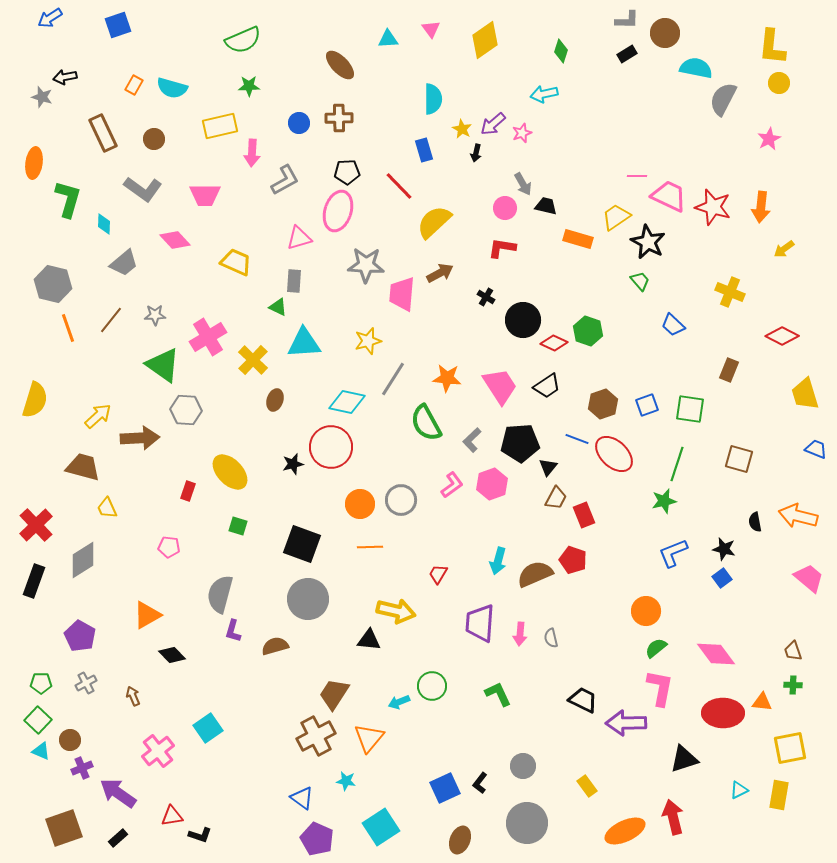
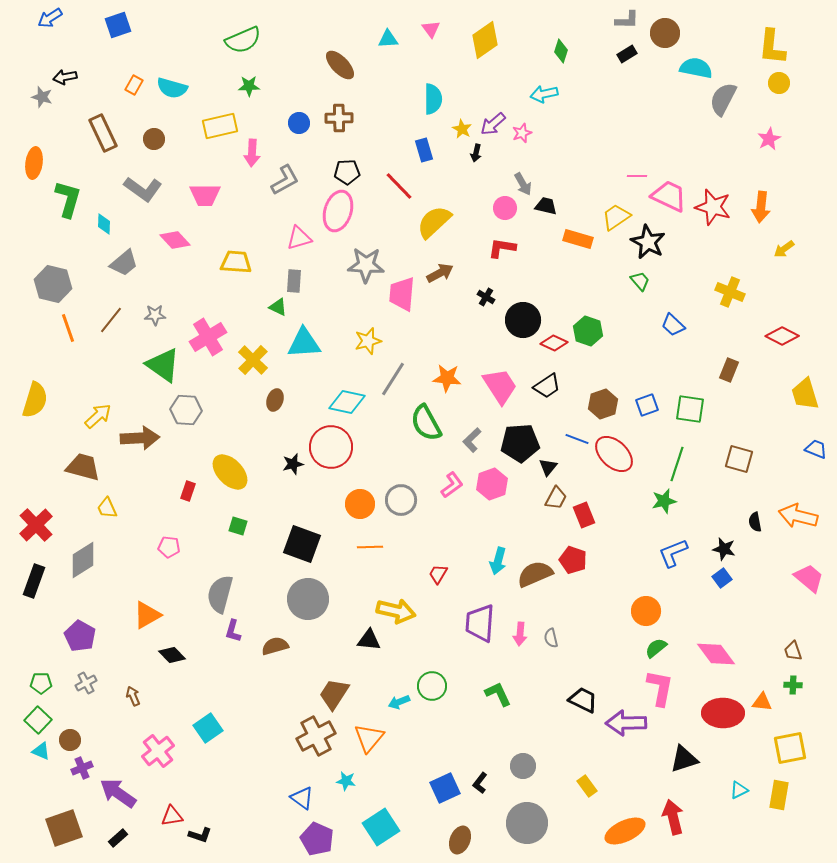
yellow trapezoid at (236, 262): rotated 20 degrees counterclockwise
